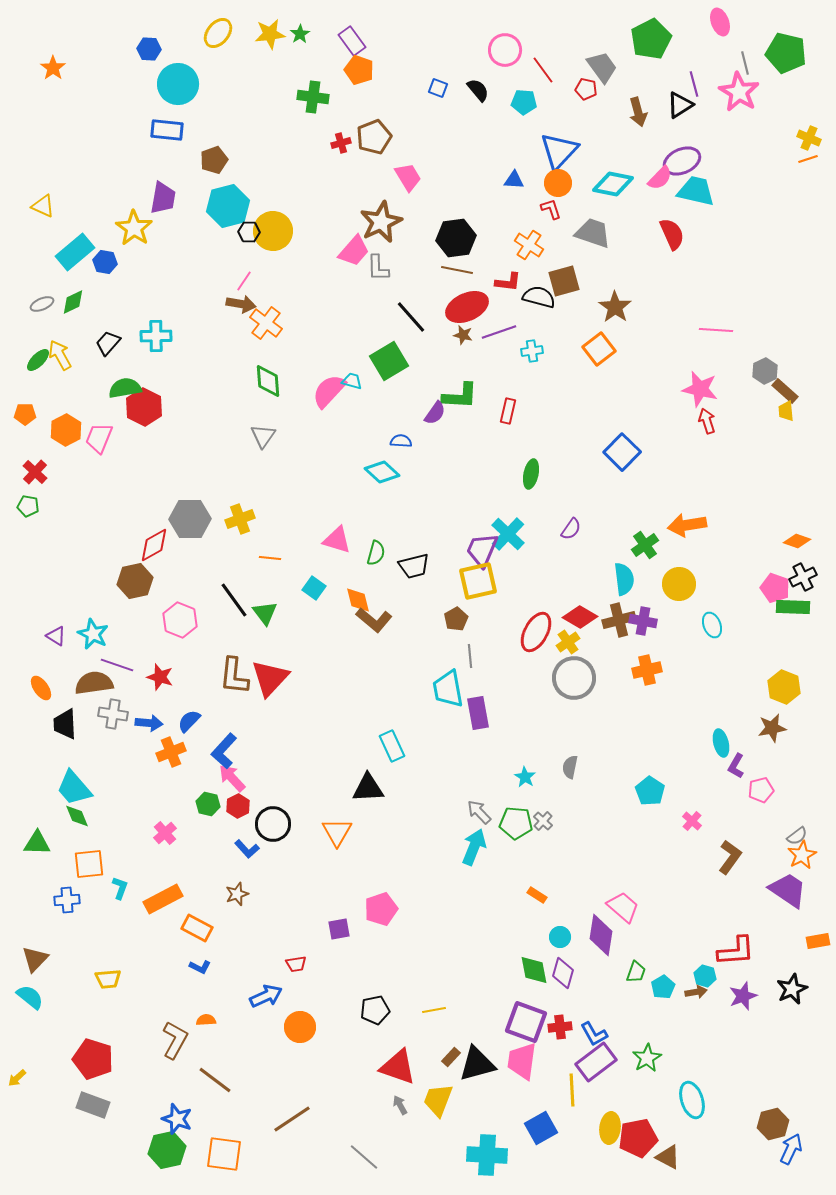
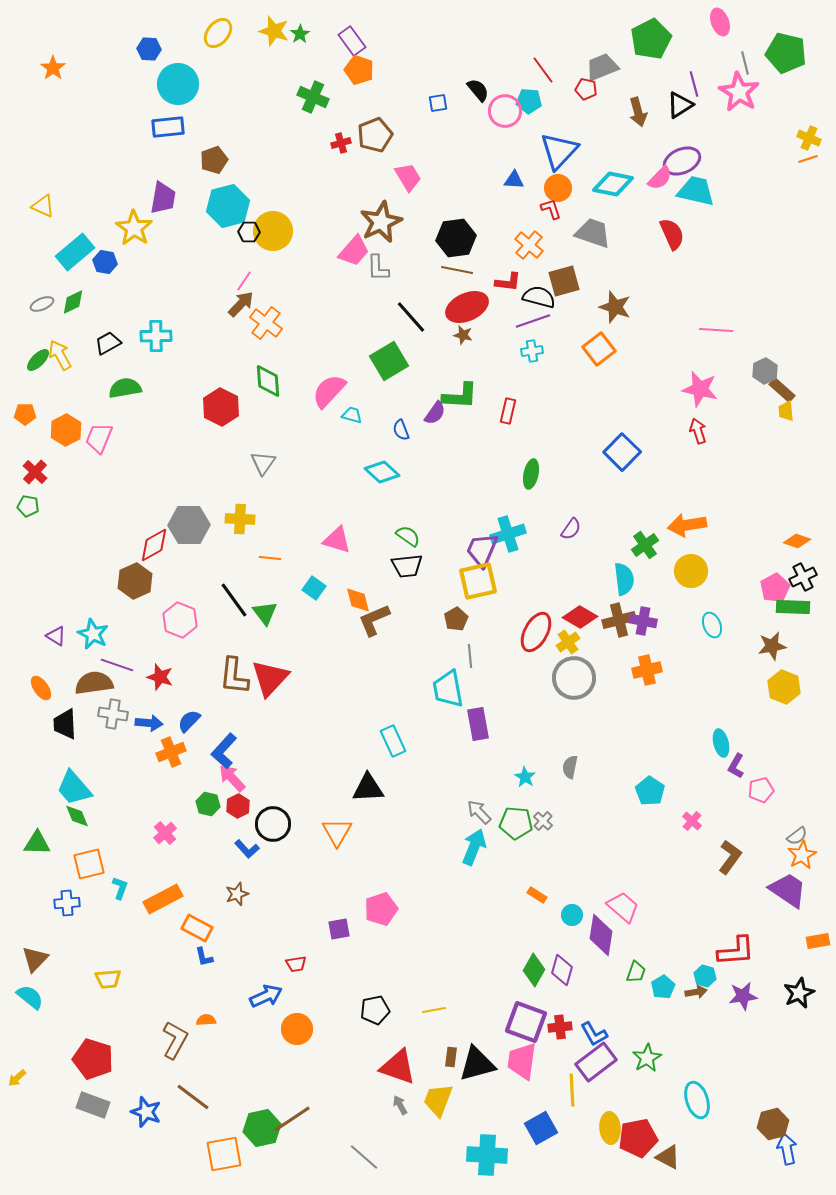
yellow star at (270, 34): moved 4 px right, 3 px up; rotated 24 degrees clockwise
pink circle at (505, 50): moved 61 px down
gray trapezoid at (602, 67): rotated 76 degrees counterclockwise
blue square at (438, 88): moved 15 px down; rotated 30 degrees counterclockwise
green cross at (313, 97): rotated 16 degrees clockwise
cyan pentagon at (524, 102): moved 5 px right, 1 px up
blue rectangle at (167, 130): moved 1 px right, 3 px up; rotated 12 degrees counterclockwise
brown pentagon at (374, 137): moved 1 px right, 2 px up
orange circle at (558, 183): moved 5 px down
orange cross at (529, 245): rotated 8 degrees clockwise
brown arrow at (241, 304): rotated 56 degrees counterclockwise
brown star at (615, 307): rotated 16 degrees counterclockwise
purple line at (499, 332): moved 34 px right, 11 px up
black trapezoid at (108, 343): rotated 20 degrees clockwise
cyan trapezoid at (352, 381): moved 34 px down
brown rectangle at (785, 391): moved 3 px left, 1 px up
red hexagon at (144, 407): moved 77 px right
red arrow at (707, 421): moved 9 px left, 10 px down
gray triangle at (263, 436): moved 27 px down
blue semicircle at (401, 441): moved 11 px up; rotated 115 degrees counterclockwise
gray hexagon at (190, 519): moved 1 px left, 6 px down
yellow cross at (240, 519): rotated 24 degrees clockwise
cyan cross at (508, 534): rotated 28 degrees clockwise
green semicircle at (376, 553): moved 32 px right, 17 px up; rotated 70 degrees counterclockwise
black trapezoid at (414, 566): moved 7 px left; rotated 8 degrees clockwise
brown hexagon at (135, 581): rotated 12 degrees counterclockwise
yellow circle at (679, 584): moved 12 px right, 13 px up
pink pentagon at (775, 588): rotated 24 degrees clockwise
brown L-shape at (374, 620): rotated 117 degrees clockwise
purple rectangle at (478, 713): moved 11 px down
brown star at (772, 728): moved 82 px up
cyan rectangle at (392, 746): moved 1 px right, 5 px up
orange square at (89, 864): rotated 8 degrees counterclockwise
blue cross at (67, 900): moved 3 px down
cyan circle at (560, 937): moved 12 px right, 22 px up
blue L-shape at (200, 967): moved 4 px right, 10 px up; rotated 50 degrees clockwise
green diamond at (534, 970): rotated 40 degrees clockwise
purple diamond at (563, 973): moved 1 px left, 3 px up
black star at (792, 989): moved 7 px right, 4 px down
purple star at (743, 996): rotated 12 degrees clockwise
orange circle at (300, 1027): moved 3 px left, 2 px down
brown rectangle at (451, 1057): rotated 36 degrees counterclockwise
brown line at (215, 1080): moved 22 px left, 17 px down
cyan ellipse at (692, 1100): moved 5 px right
blue star at (177, 1119): moved 31 px left, 7 px up
yellow ellipse at (610, 1128): rotated 12 degrees counterclockwise
blue arrow at (791, 1149): moved 4 px left; rotated 36 degrees counterclockwise
green hexagon at (167, 1150): moved 95 px right, 22 px up
orange square at (224, 1154): rotated 18 degrees counterclockwise
